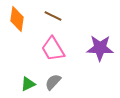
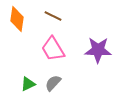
purple star: moved 2 px left, 2 px down
gray semicircle: moved 1 px down
